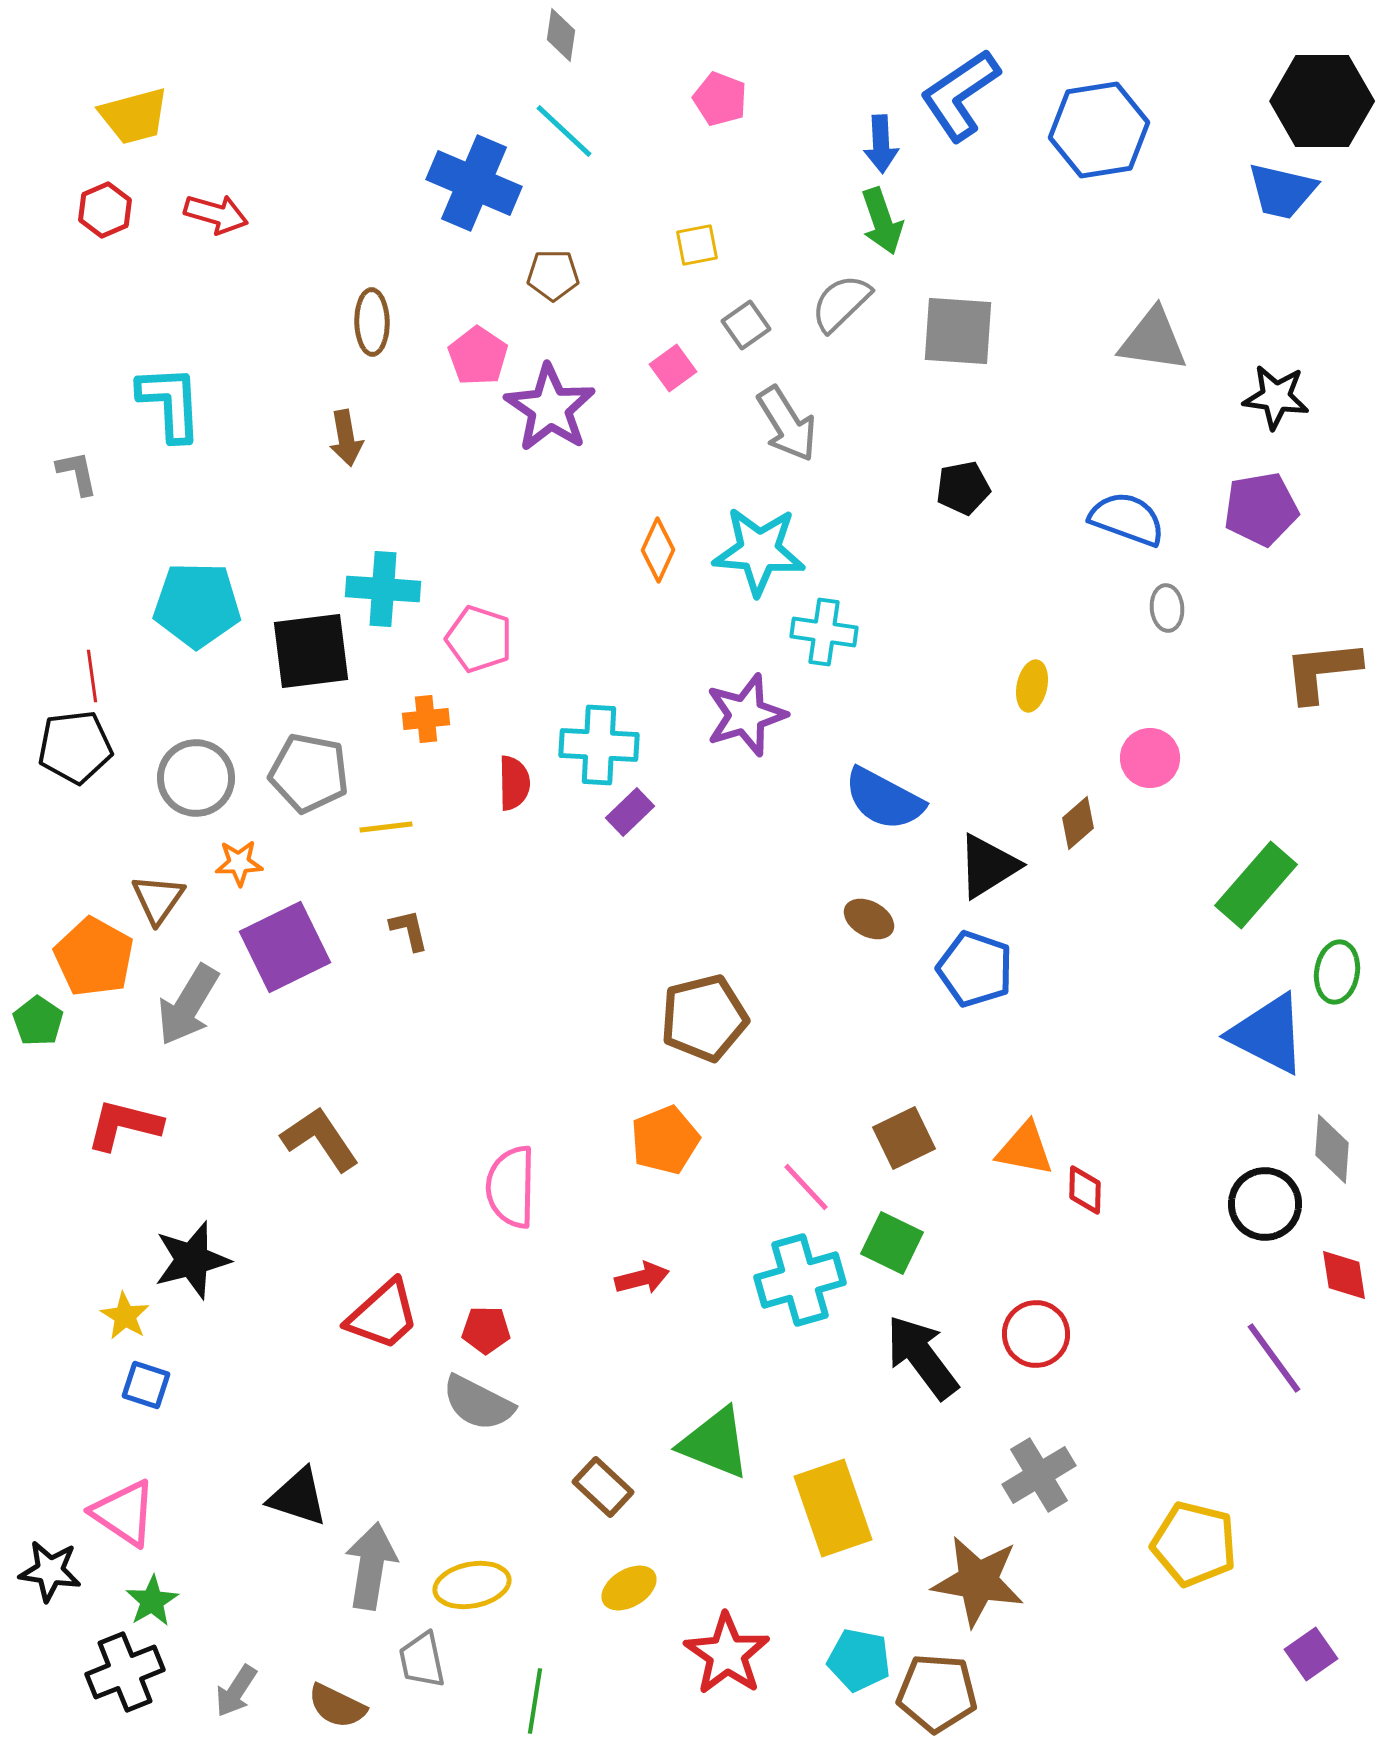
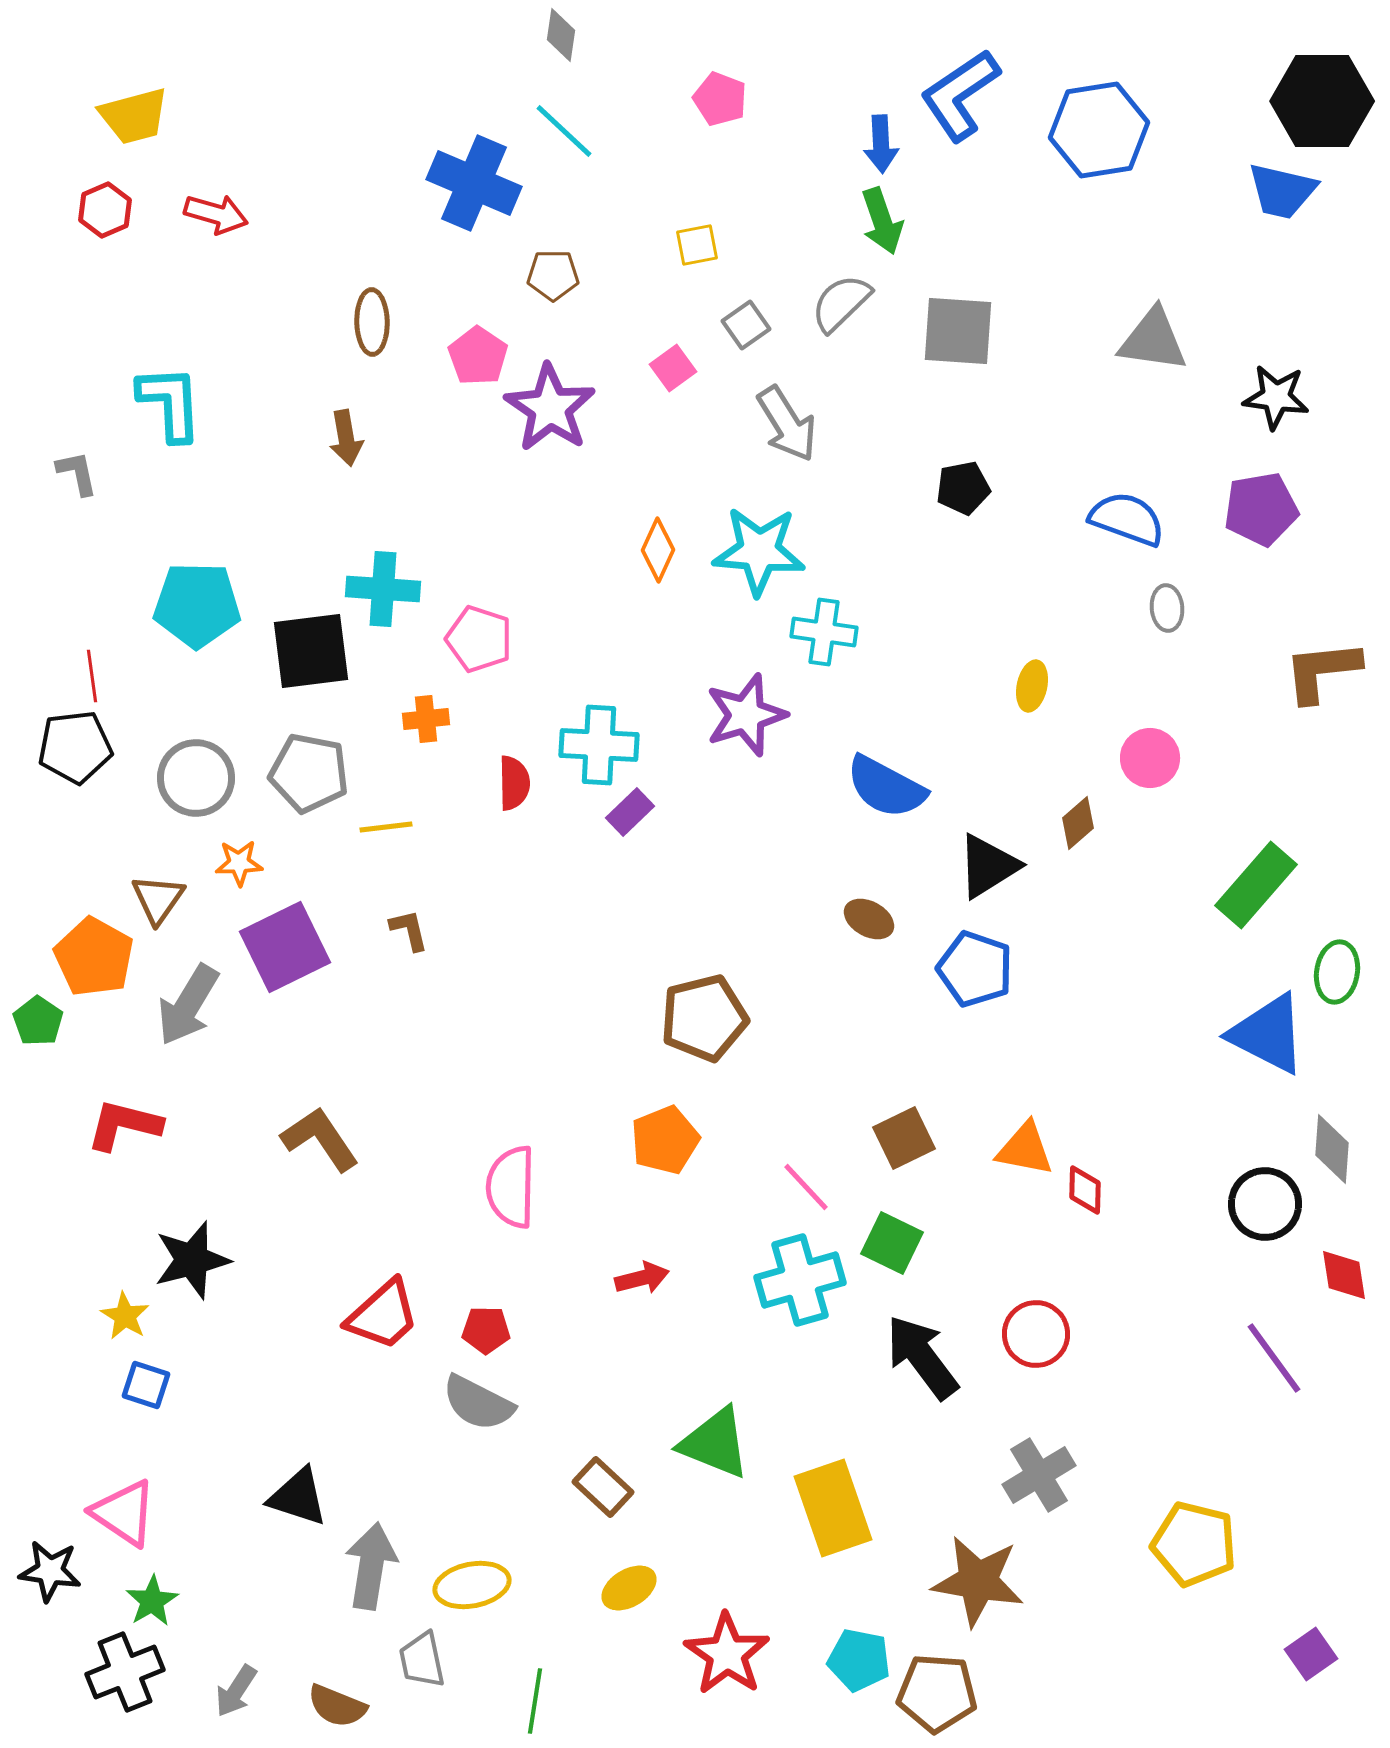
blue semicircle at (884, 799): moved 2 px right, 12 px up
brown semicircle at (337, 1706): rotated 4 degrees counterclockwise
